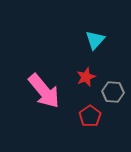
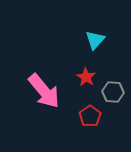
red star: rotated 18 degrees counterclockwise
